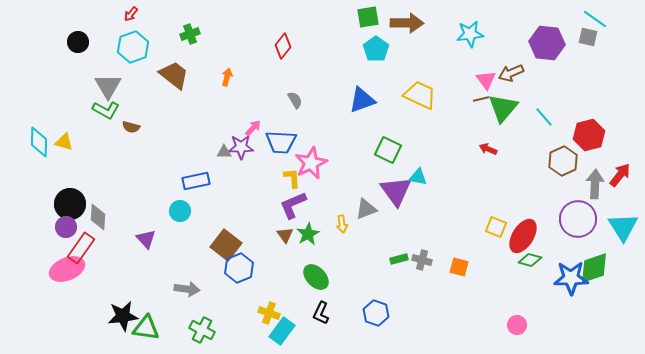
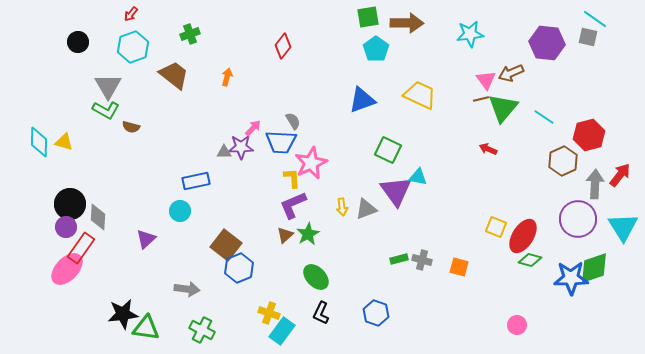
gray semicircle at (295, 100): moved 2 px left, 21 px down
cyan line at (544, 117): rotated 15 degrees counterclockwise
yellow arrow at (342, 224): moved 17 px up
brown triangle at (285, 235): rotated 24 degrees clockwise
purple triangle at (146, 239): rotated 30 degrees clockwise
pink ellipse at (67, 269): rotated 24 degrees counterclockwise
black star at (123, 316): moved 2 px up
